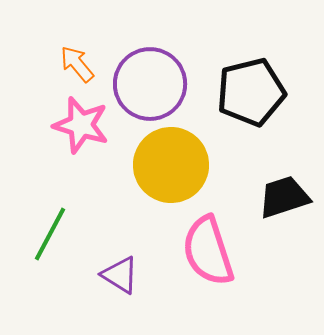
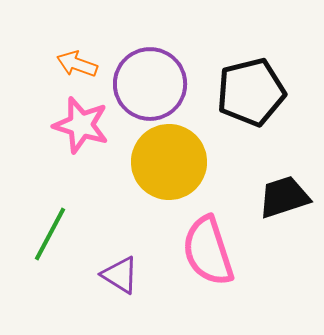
orange arrow: rotated 30 degrees counterclockwise
yellow circle: moved 2 px left, 3 px up
